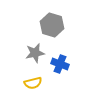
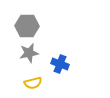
gray hexagon: moved 25 px left, 1 px down; rotated 15 degrees counterclockwise
gray star: moved 6 px left
